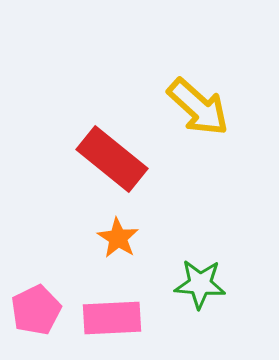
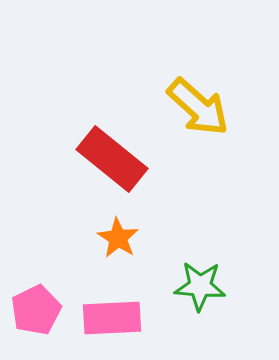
green star: moved 2 px down
